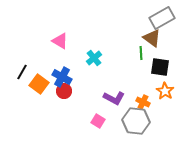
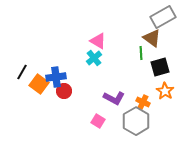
gray rectangle: moved 1 px right, 1 px up
pink triangle: moved 38 px right
black square: rotated 24 degrees counterclockwise
blue cross: moved 6 px left; rotated 36 degrees counterclockwise
gray hexagon: rotated 24 degrees clockwise
